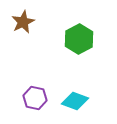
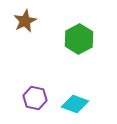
brown star: moved 2 px right, 1 px up
cyan diamond: moved 3 px down
